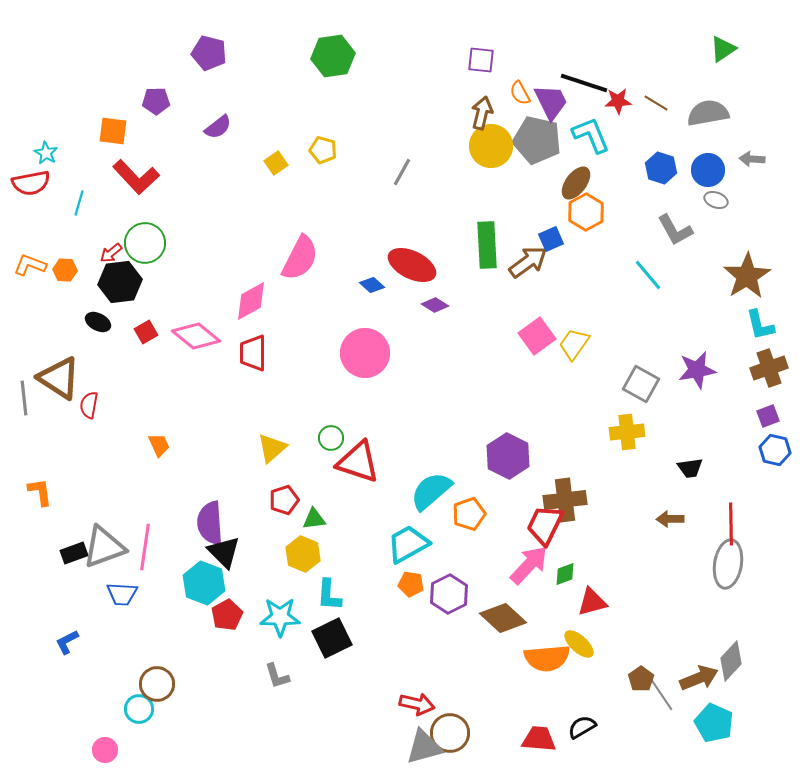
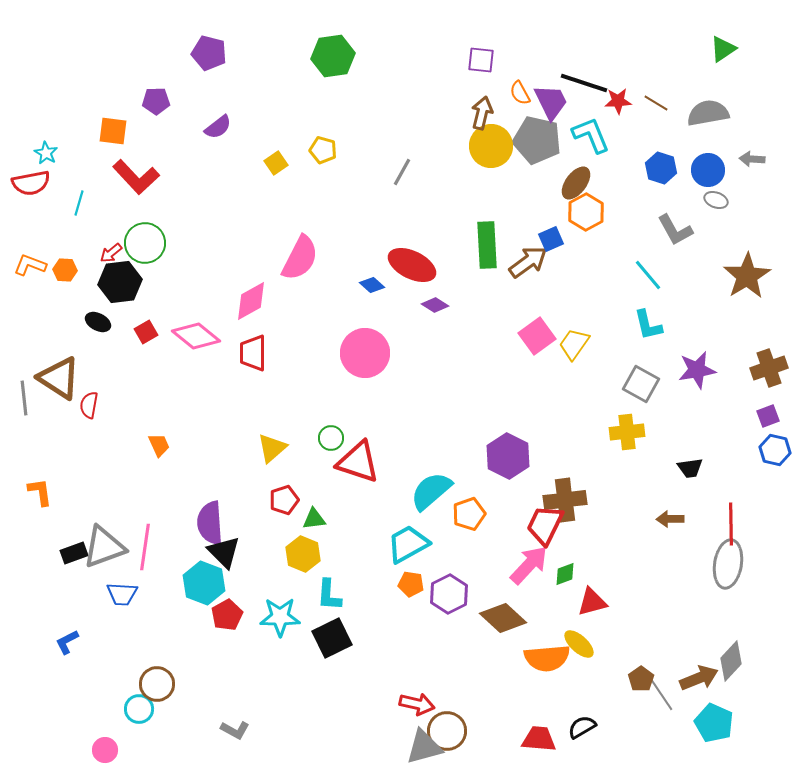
cyan L-shape at (760, 325): moved 112 px left
gray L-shape at (277, 676): moved 42 px left, 54 px down; rotated 44 degrees counterclockwise
brown circle at (450, 733): moved 3 px left, 2 px up
